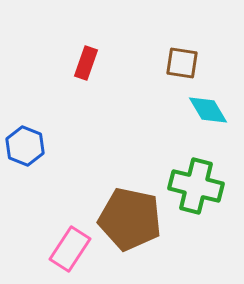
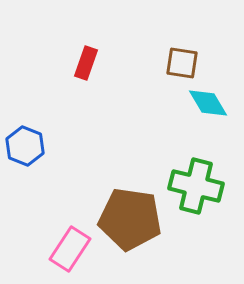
cyan diamond: moved 7 px up
brown pentagon: rotated 4 degrees counterclockwise
